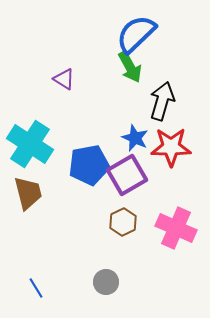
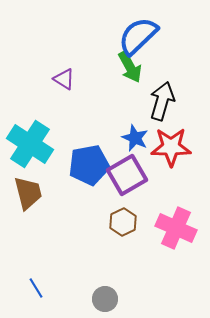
blue semicircle: moved 2 px right, 2 px down
gray circle: moved 1 px left, 17 px down
